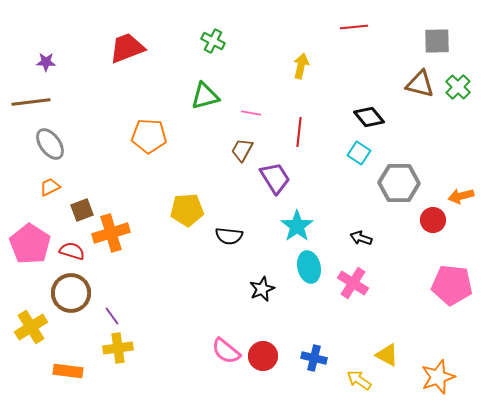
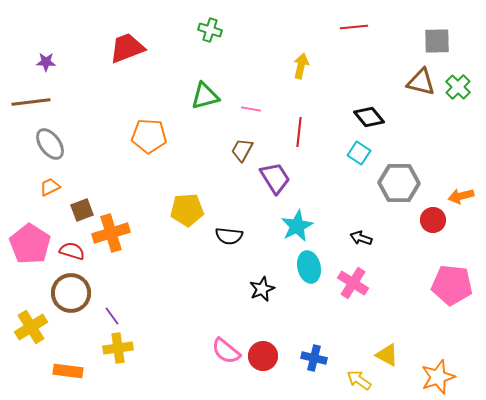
green cross at (213, 41): moved 3 px left, 11 px up; rotated 10 degrees counterclockwise
brown triangle at (420, 84): moved 1 px right, 2 px up
pink line at (251, 113): moved 4 px up
cyan star at (297, 226): rotated 8 degrees clockwise
